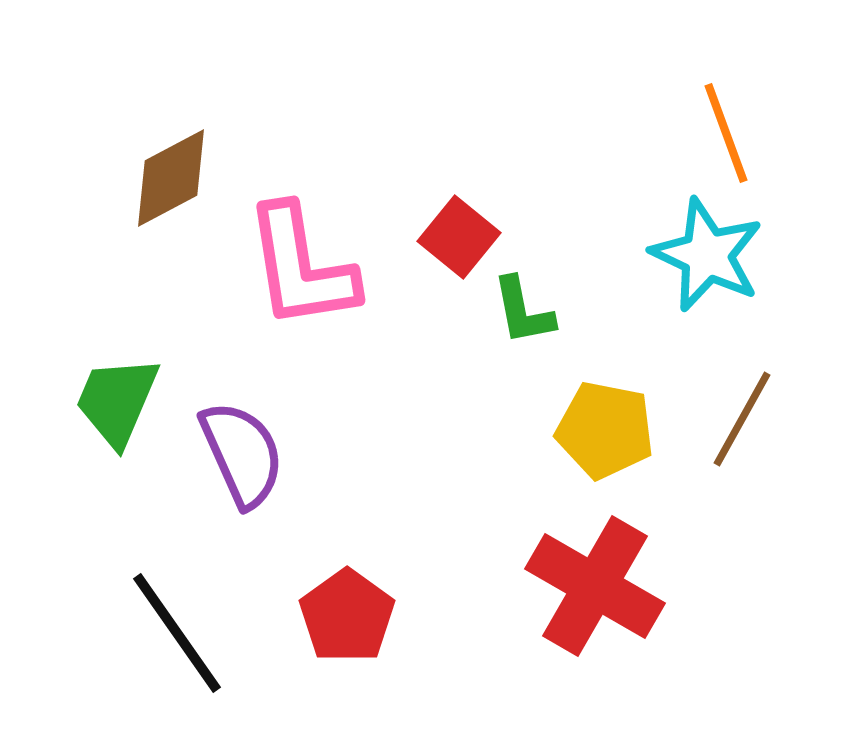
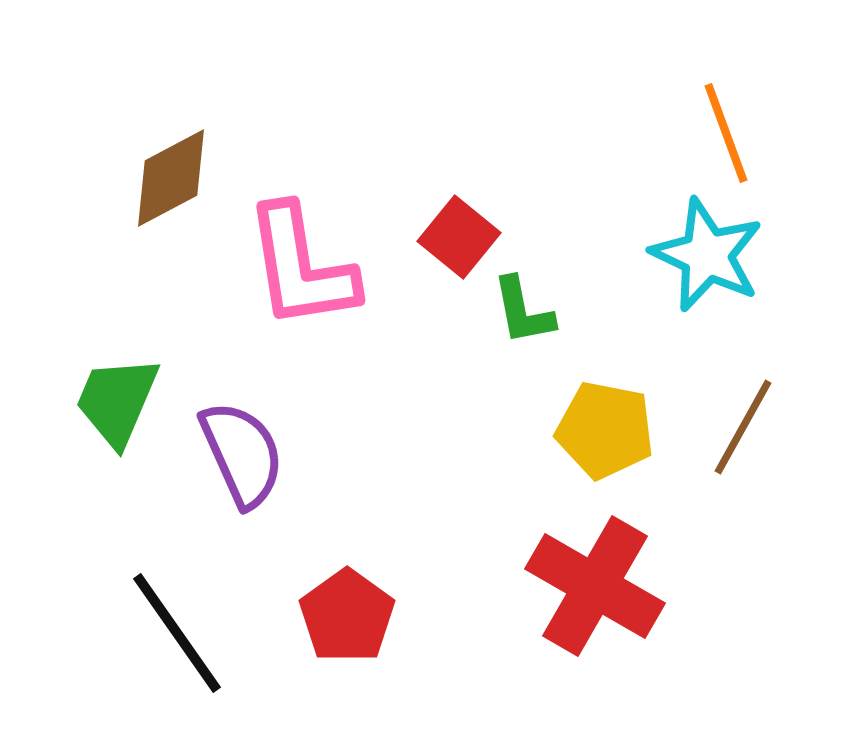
brown line: moved 1 px right, 8 px down
